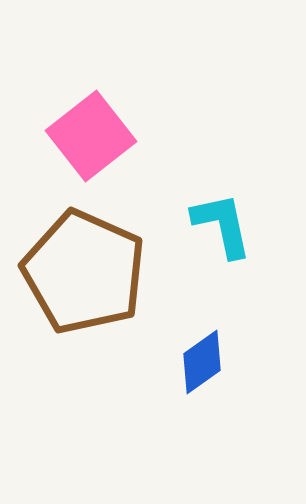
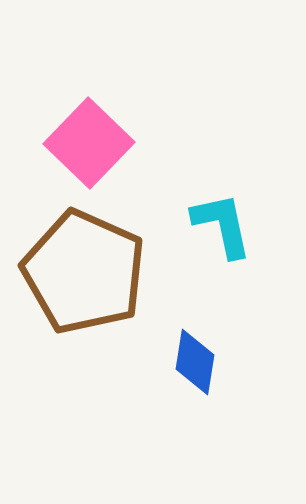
pink square: moved 2 px left, 7 px down; rotated 8 degrees counterclockwise
blue diamond: moved 7 px left; rotated 46 degrees counterclockwise
